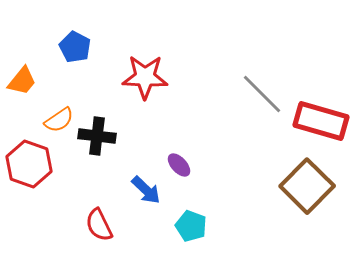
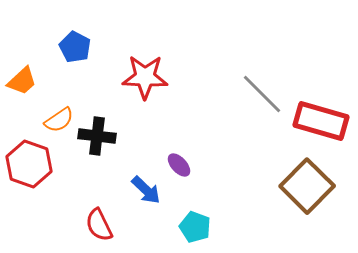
orange trapezoid: rotated 8 degrees clockwise
cyan pentagon: moved 4 px right, 1 px down
